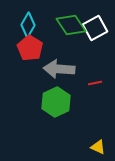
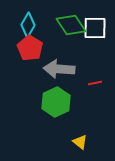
white square: rotated 30 degrees clockwise
yellow triangle: moved 18 px left, 5 px up; rotated 14 degrees clockwise
